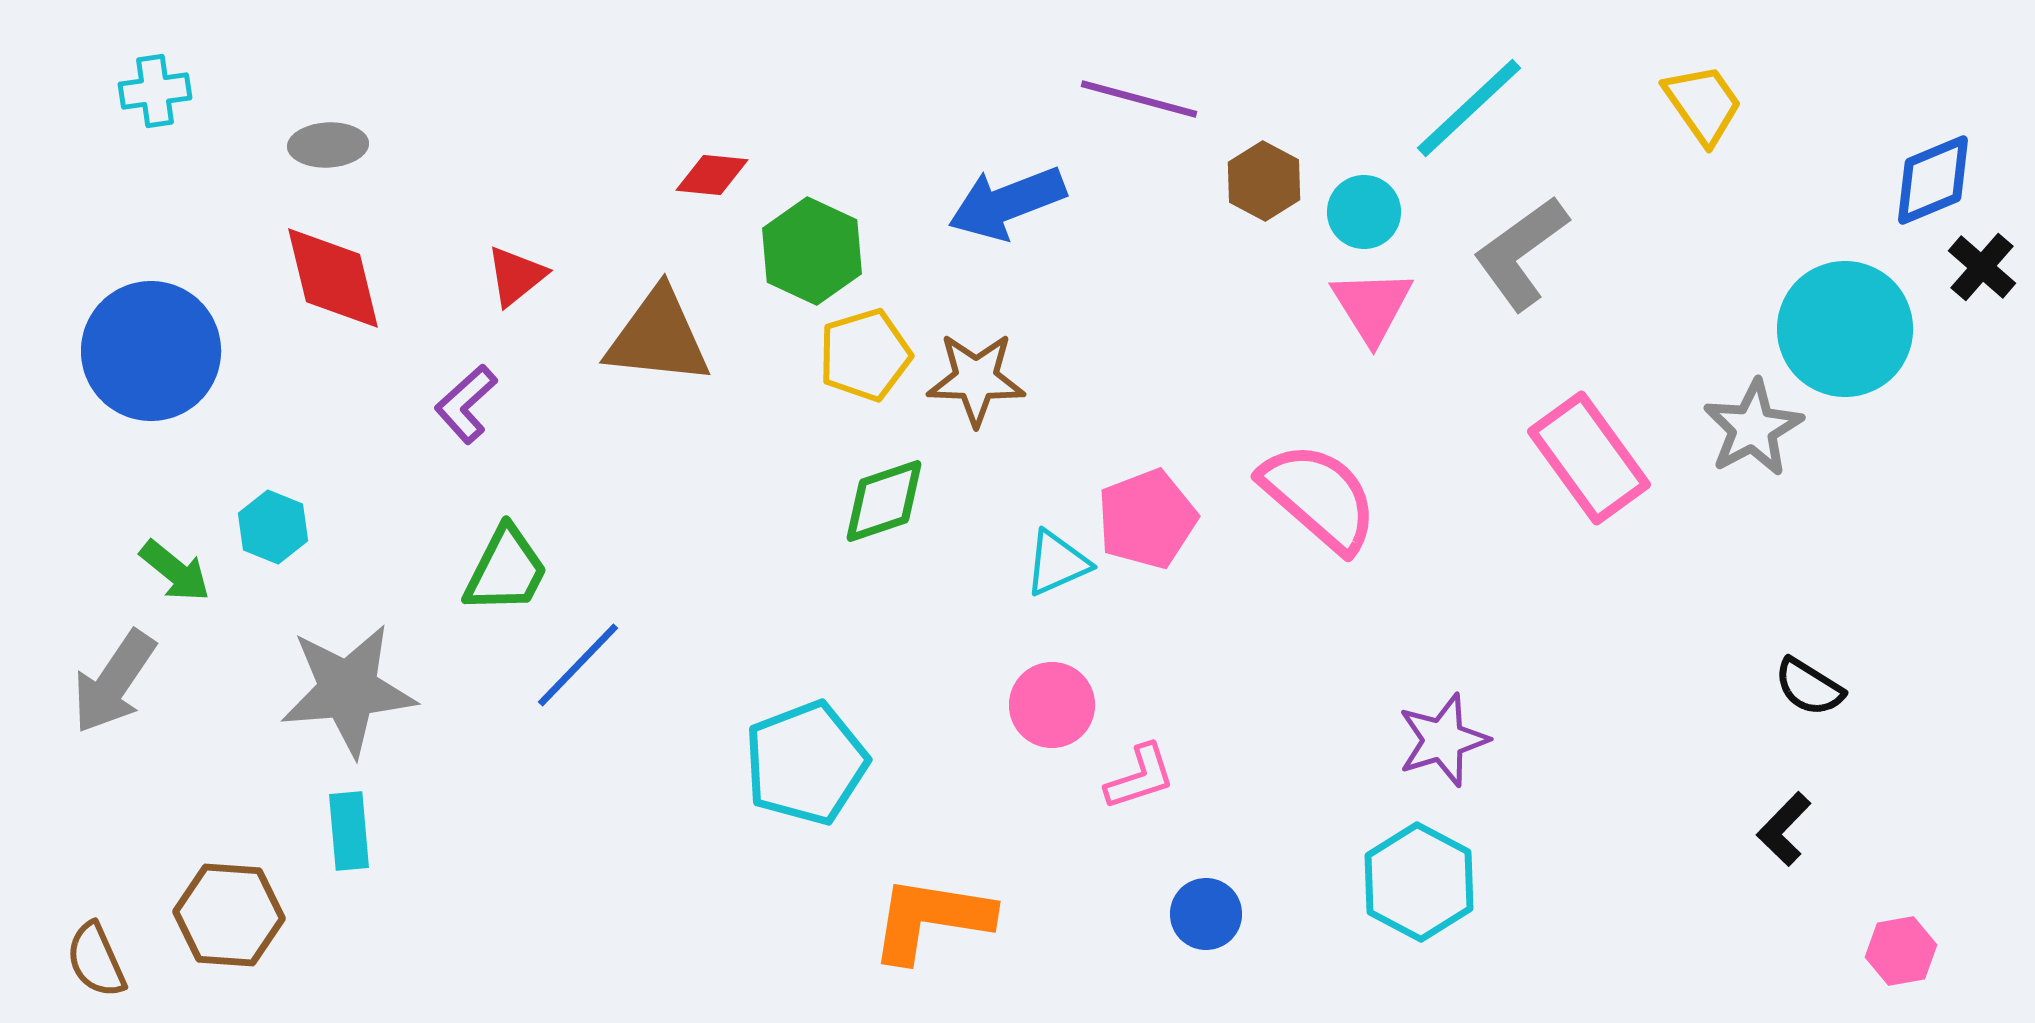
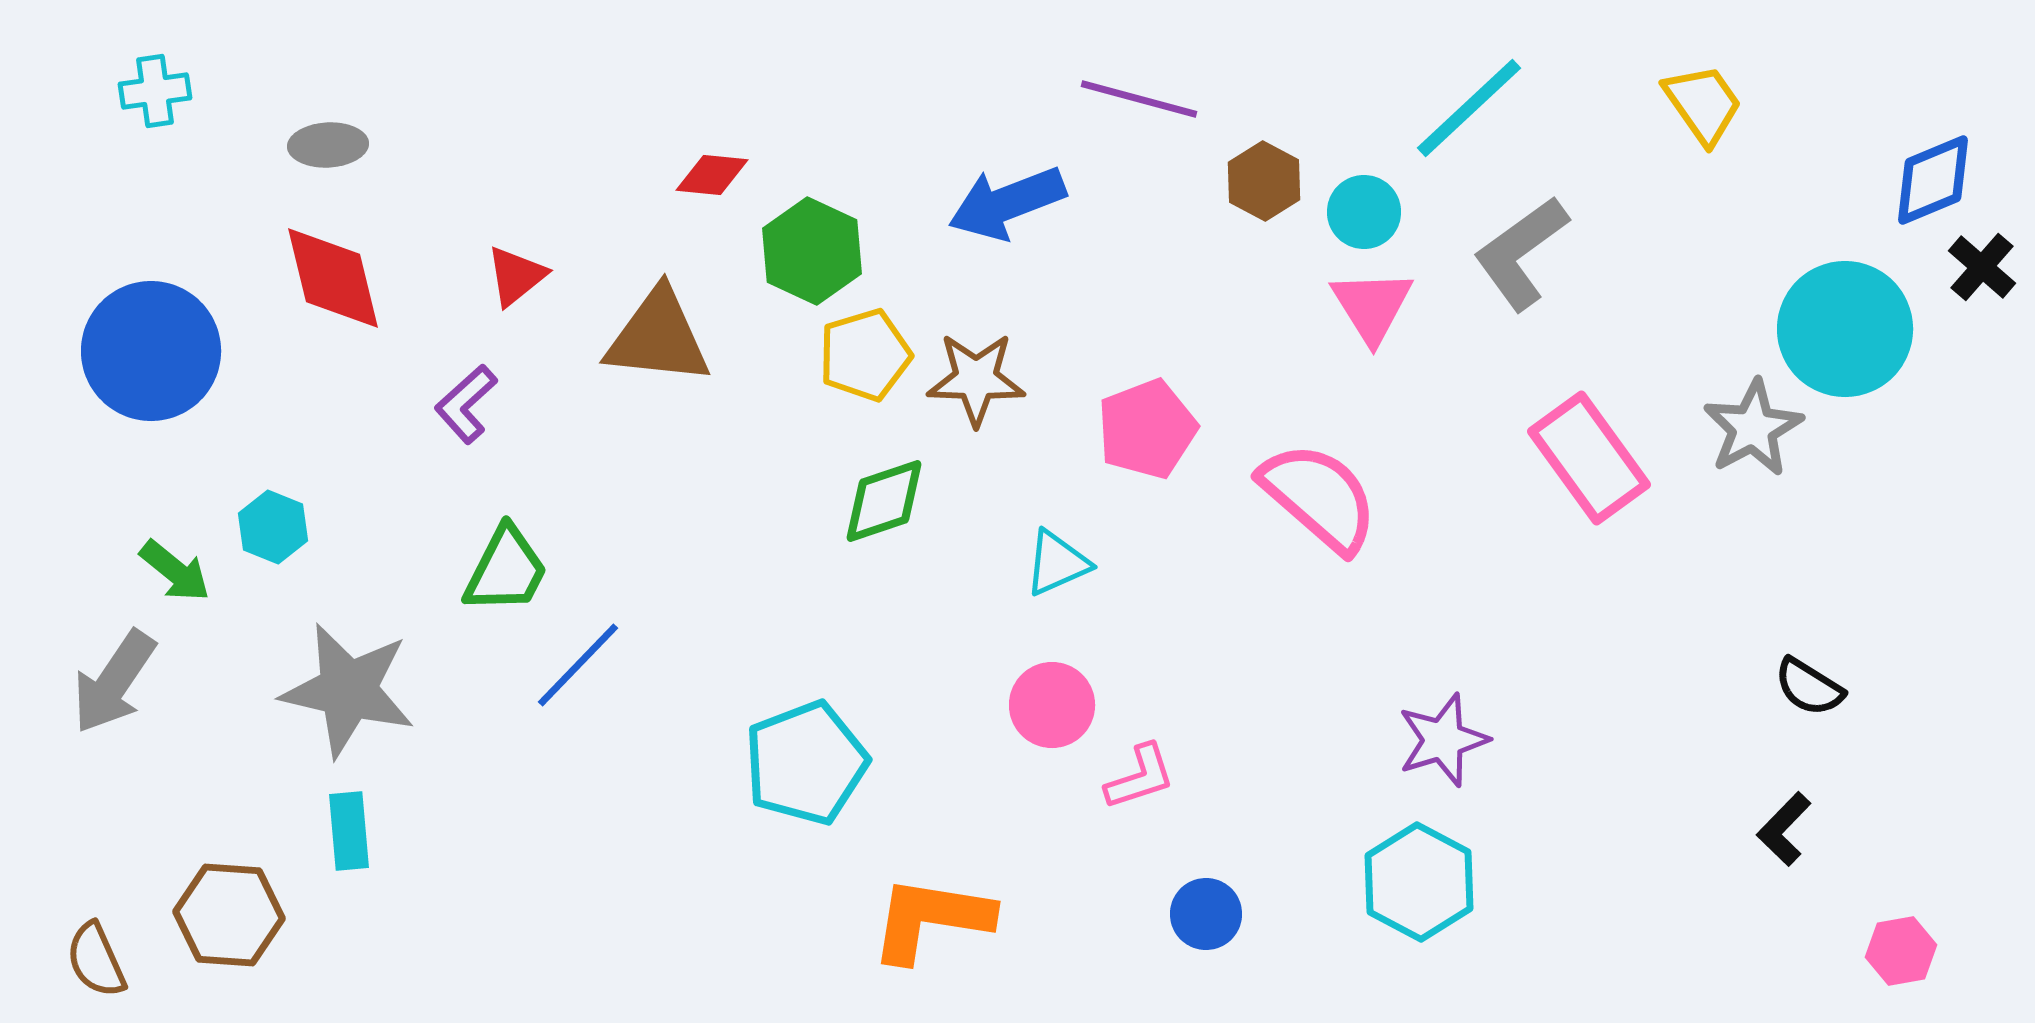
pink pentagon at (1147, 519): moved 90 px up
gray star at (348, 690): rotated 18 degrees clockwise
